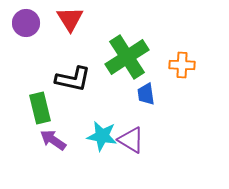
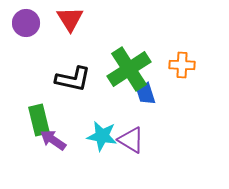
green cross: moved 2 px right, 12 px down
blue trapezoid: rotated 10 degrees counterclockwise
green rectangle: moved 1 px left, 12 px down
